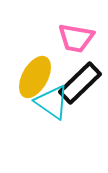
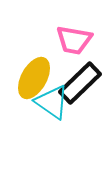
pink trapezoid: moved 2 px left, 2 px down
yellow ellipse: moved 1 px left, 1 px down
